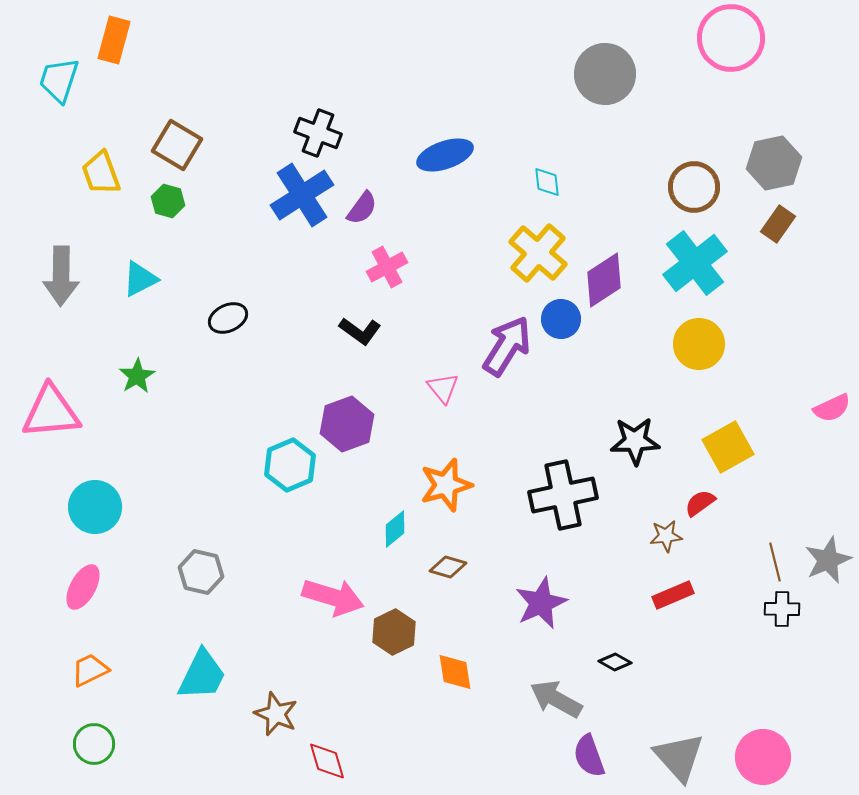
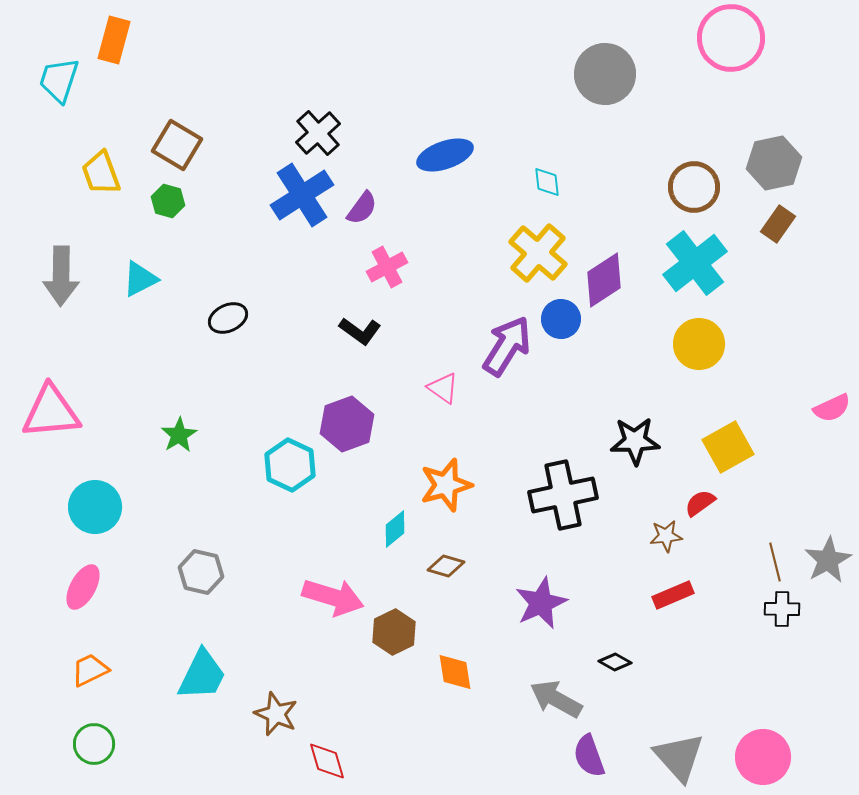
black cross at (318, 133): rotated 27 degrees clockwise
green star at (137, 376): moved 42 px right, 59 px down
pink triangle at (443, 388): rotated 16 degrees counterclockwise
cyan hexagon at (290, 465): rotated 12 degrees counterclockwise
gray star at (828, 560): rotated 6 degrees counterclockwise
brown diamond at (448, 567): moved 2 px left, 1 px up
